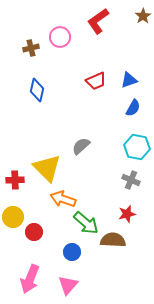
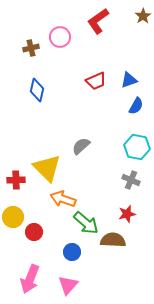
blue semicircle: moved 3 px right, 2 px up
red cross: moved 1 px right
